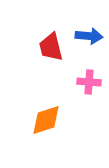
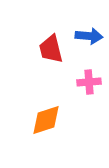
red trapezoid: moved 2 px down
pink cross: rotated 10 degrees counterclockwise
